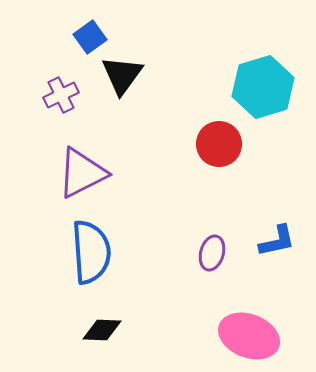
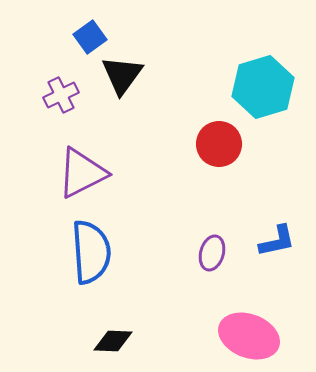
black diamond: moved 11 px right, 11 px down
